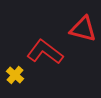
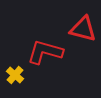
red L-shape: rotated 21 degrees counterclockwise
